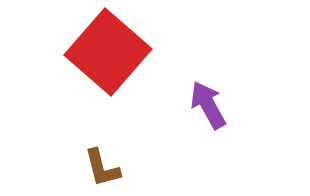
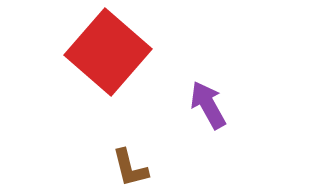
brown L-shape: moved 28 px right
